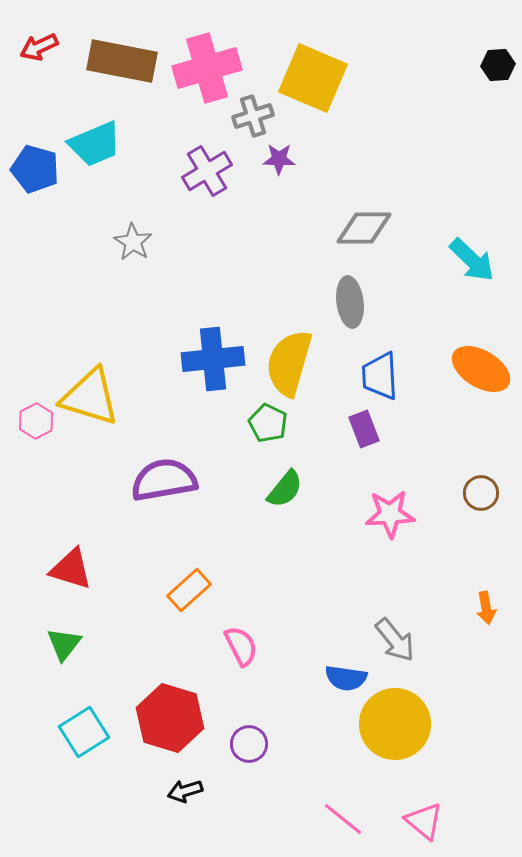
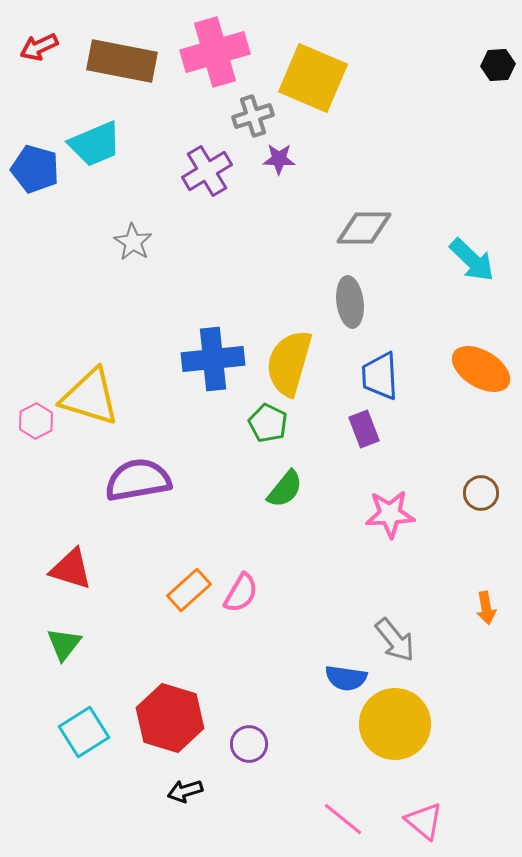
pink cross: moved 8 px right, 16 px up
purple semicircle: moved 26 px left
pink semicircle: moved 53 px up; rotated 57 degrees clockwise
